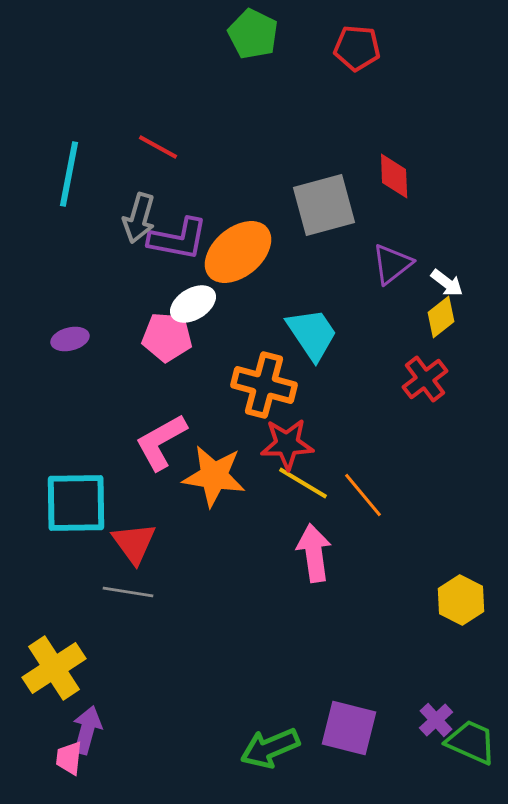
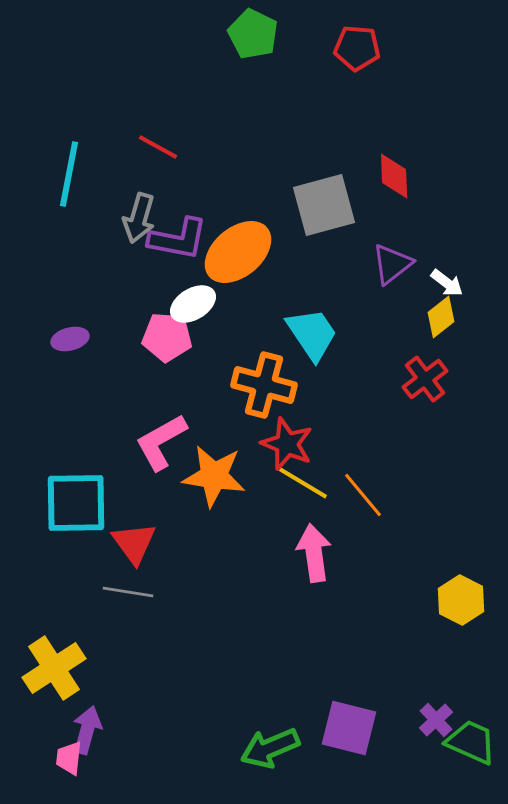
red star: rotated 24 degrees clockwise
